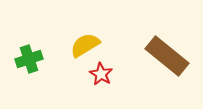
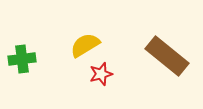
green cross: moved 7 px left; rotated 12 degrees clockwise
red star: rotated 25 degrees clockwise
